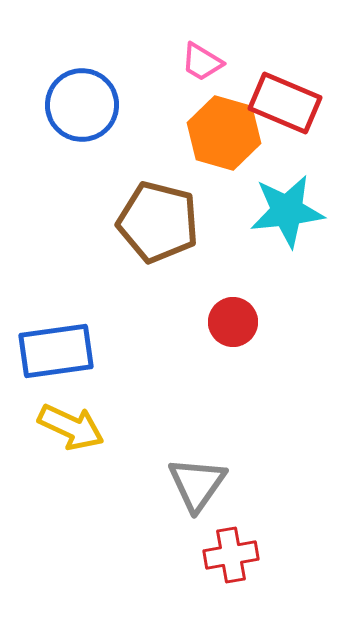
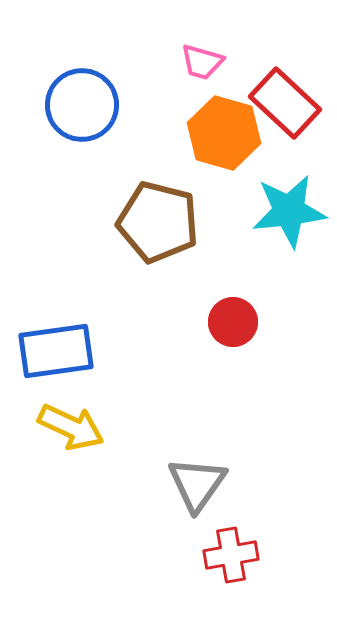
pink trapezoid: rotated 15 degrees counterclockwise
red rectangle: rotated 20 degrees clockwise
cyan star: moved 2 px right
